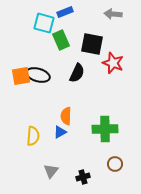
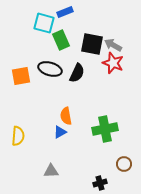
gray arrow: moved 31 px down; rotated 24 degrees clockwise
black ellipse: moved 12 px right, 6 px up
orange semicircle: rotated 12 degrees counterclockwise
green cross: rotated 10 degrees counterclockwise
yellow semicircle: moved 15 px left
brown circle: moved 9 px right
gray triangle: rotated 49 degrees clockwise
black cross: moved 17 px right, 6 px down
